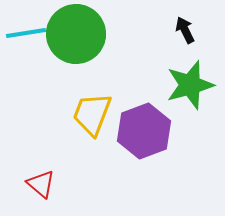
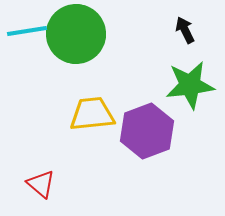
cyan line: moved 1 px right, 2 px up
green star: rotated 9 degrees clockwise
yellow trapezoid: rotated 63 degrees clockwise
purple hexagon: moved 3 px right
